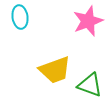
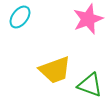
cyan ellipse: rotated 45 degrees clockwise
pink star: moved 2 px up
